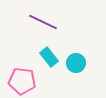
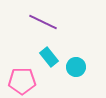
cyan circle: moved 4 px down
pink pentagon: rotated 8 degrees counterclockwise
